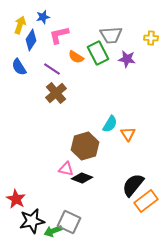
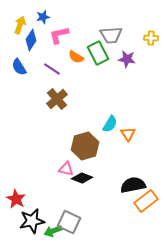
brown cross: moved 1 px right, 6 px down
black semicircle: rotated 40 degrees clockwise
